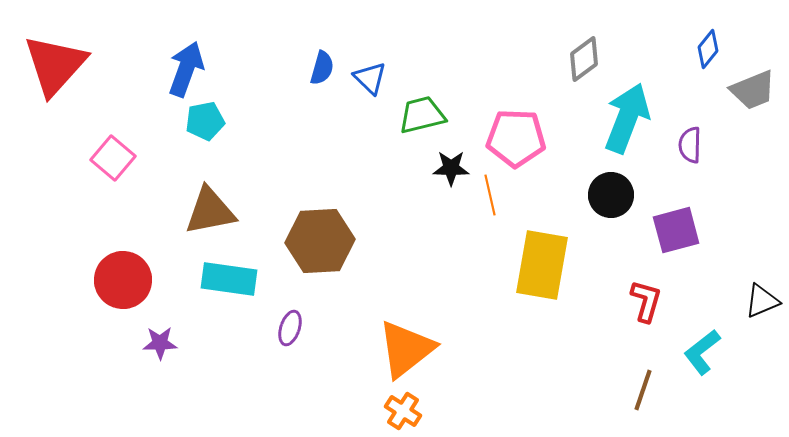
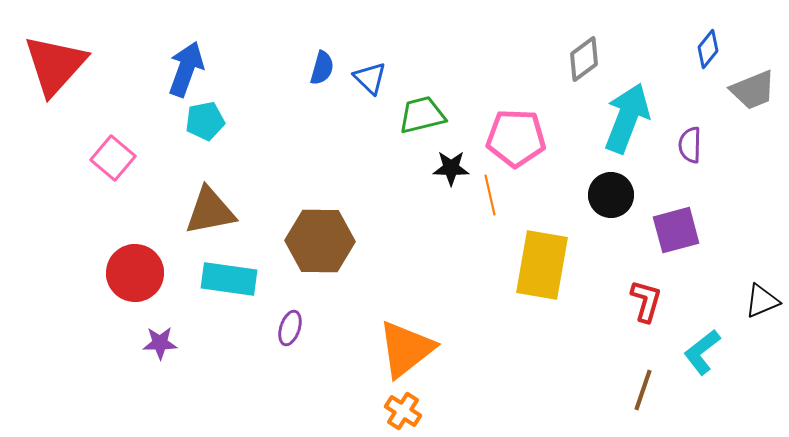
brown hexagon: rotated 4 degrees clockwise
red circle: moved 12 px right, 7 px up
